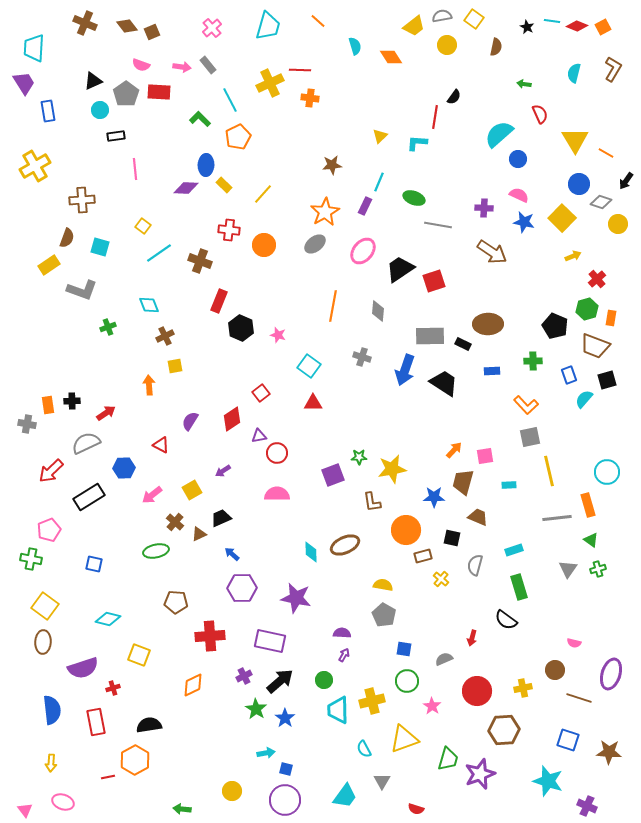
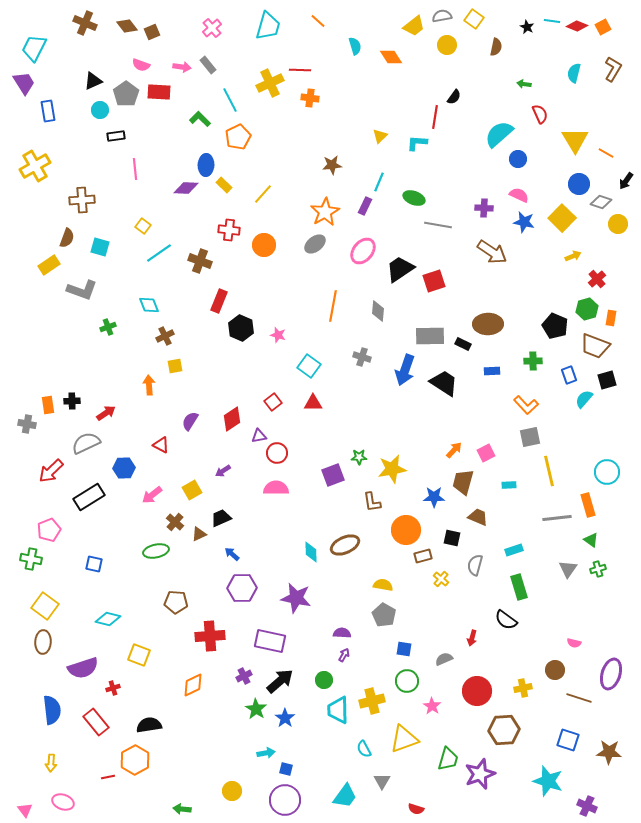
cyan trapezoid at (34, 48): rotated 24 degrees clockwise
red square at (261, 393): moved 12 px right, 9 px down
pink square at (485, 456): moved 1 px right, 3 px up; rotated 18 degrees counterclockwise
pink semicircle at (277, 494): moved 1 px left, 6 px up
red rectangle at (96, 722): rotated 28 degrees counterclockwise
